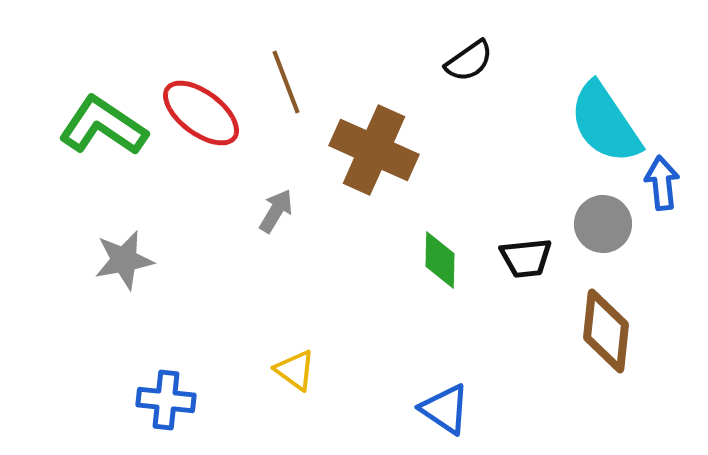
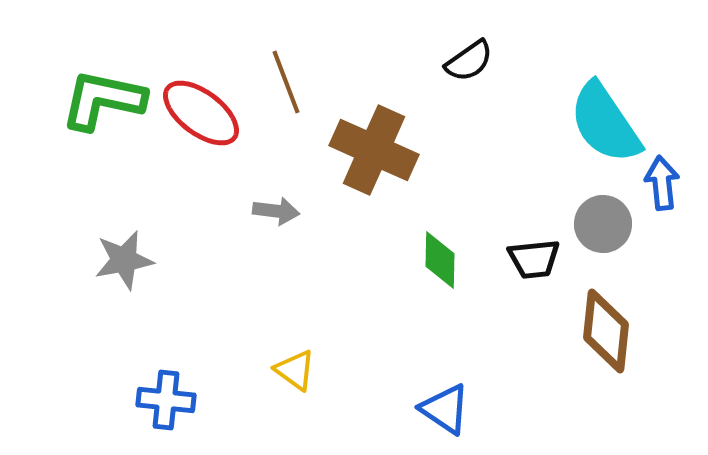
green L-shape: moved 26 px up; rotated 22 degrees counterclockwise
gray arrow: rotated 66 degrees clockwise
black trapezoid: moved 8 px right, 1 px down
